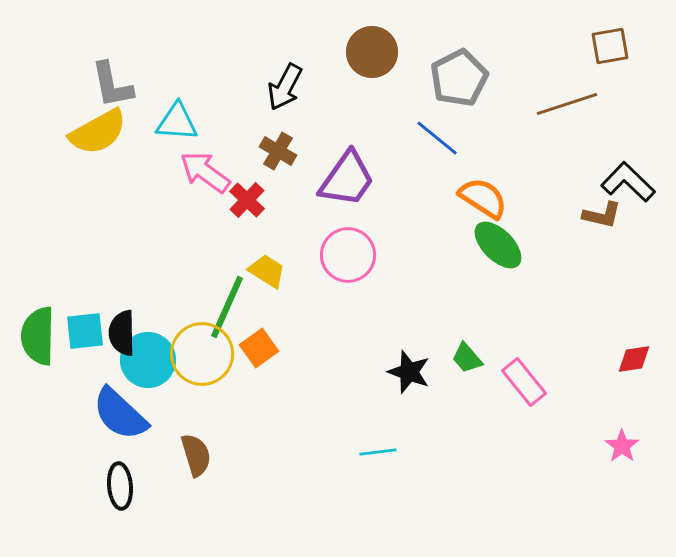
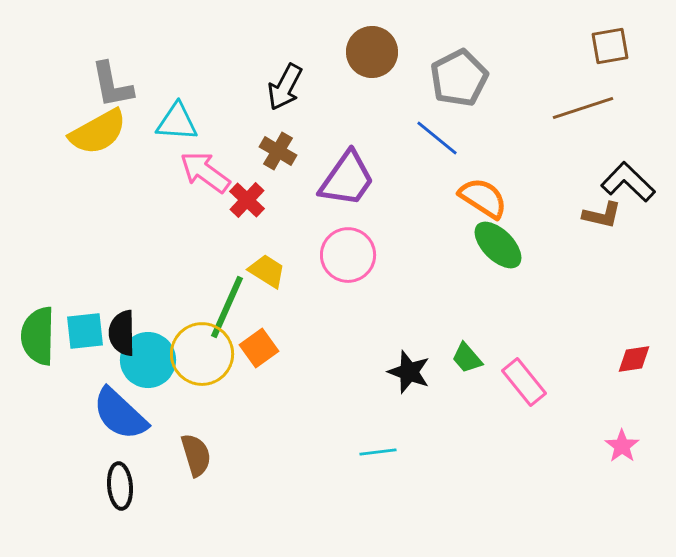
brown line: moved 16 px right, 4 px down
